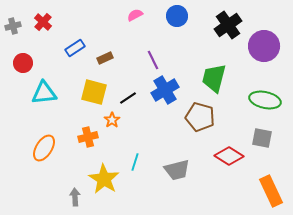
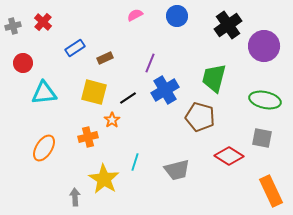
purple line: moved 3 px left, 3 px down; rotated 48 degrees clockwise
